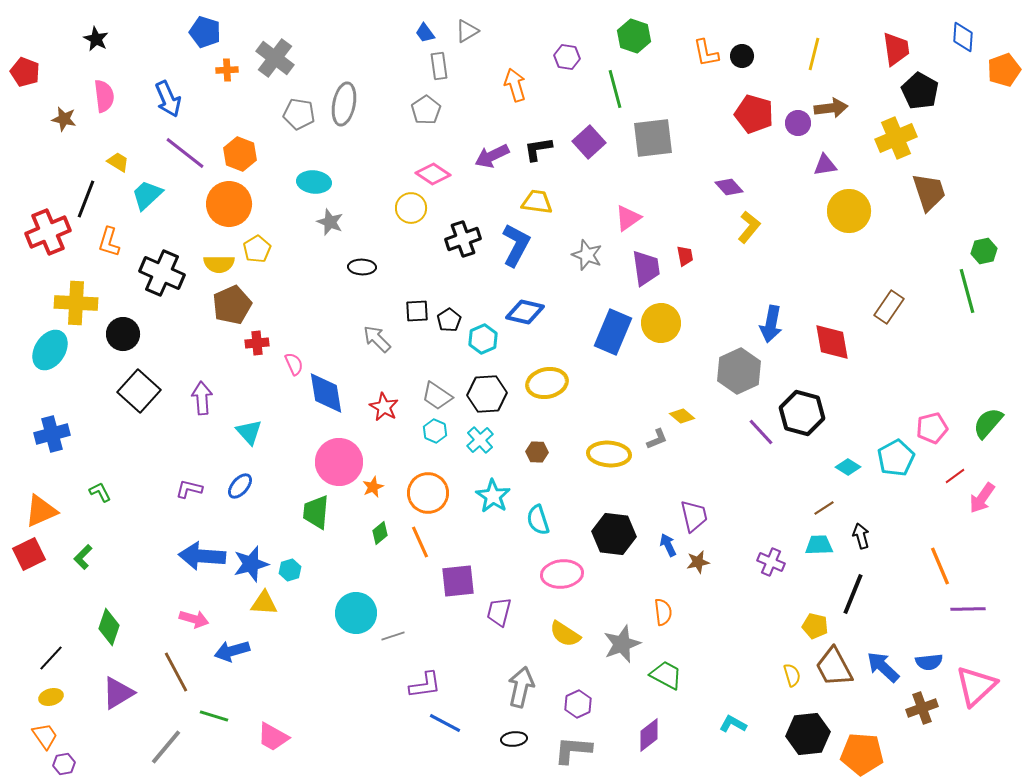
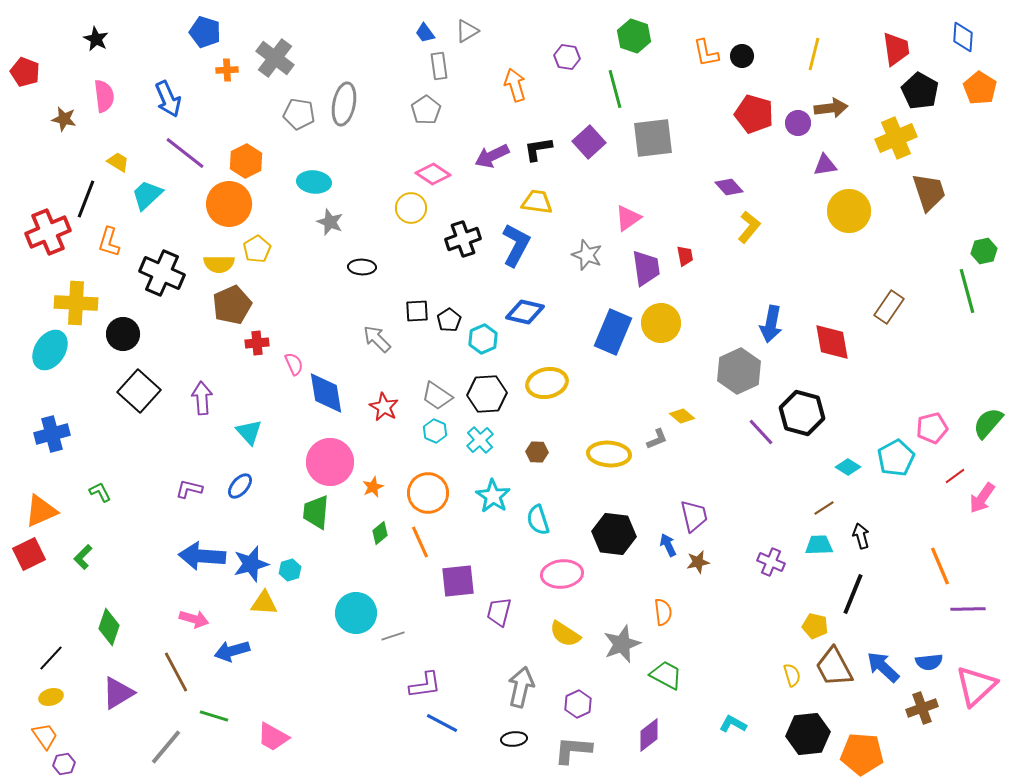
orange pentagon at (1004, 70): moved 24 px left, 18 px down; rotated 20 degrees counterclockwise
orange hexagon at (240, 154): moved 6 px right, 7 px down; rotated 12 degrees clockwise
pink circle at (339, 462): moved 9 px left
blue line at (445, 723): moved 3 px left
